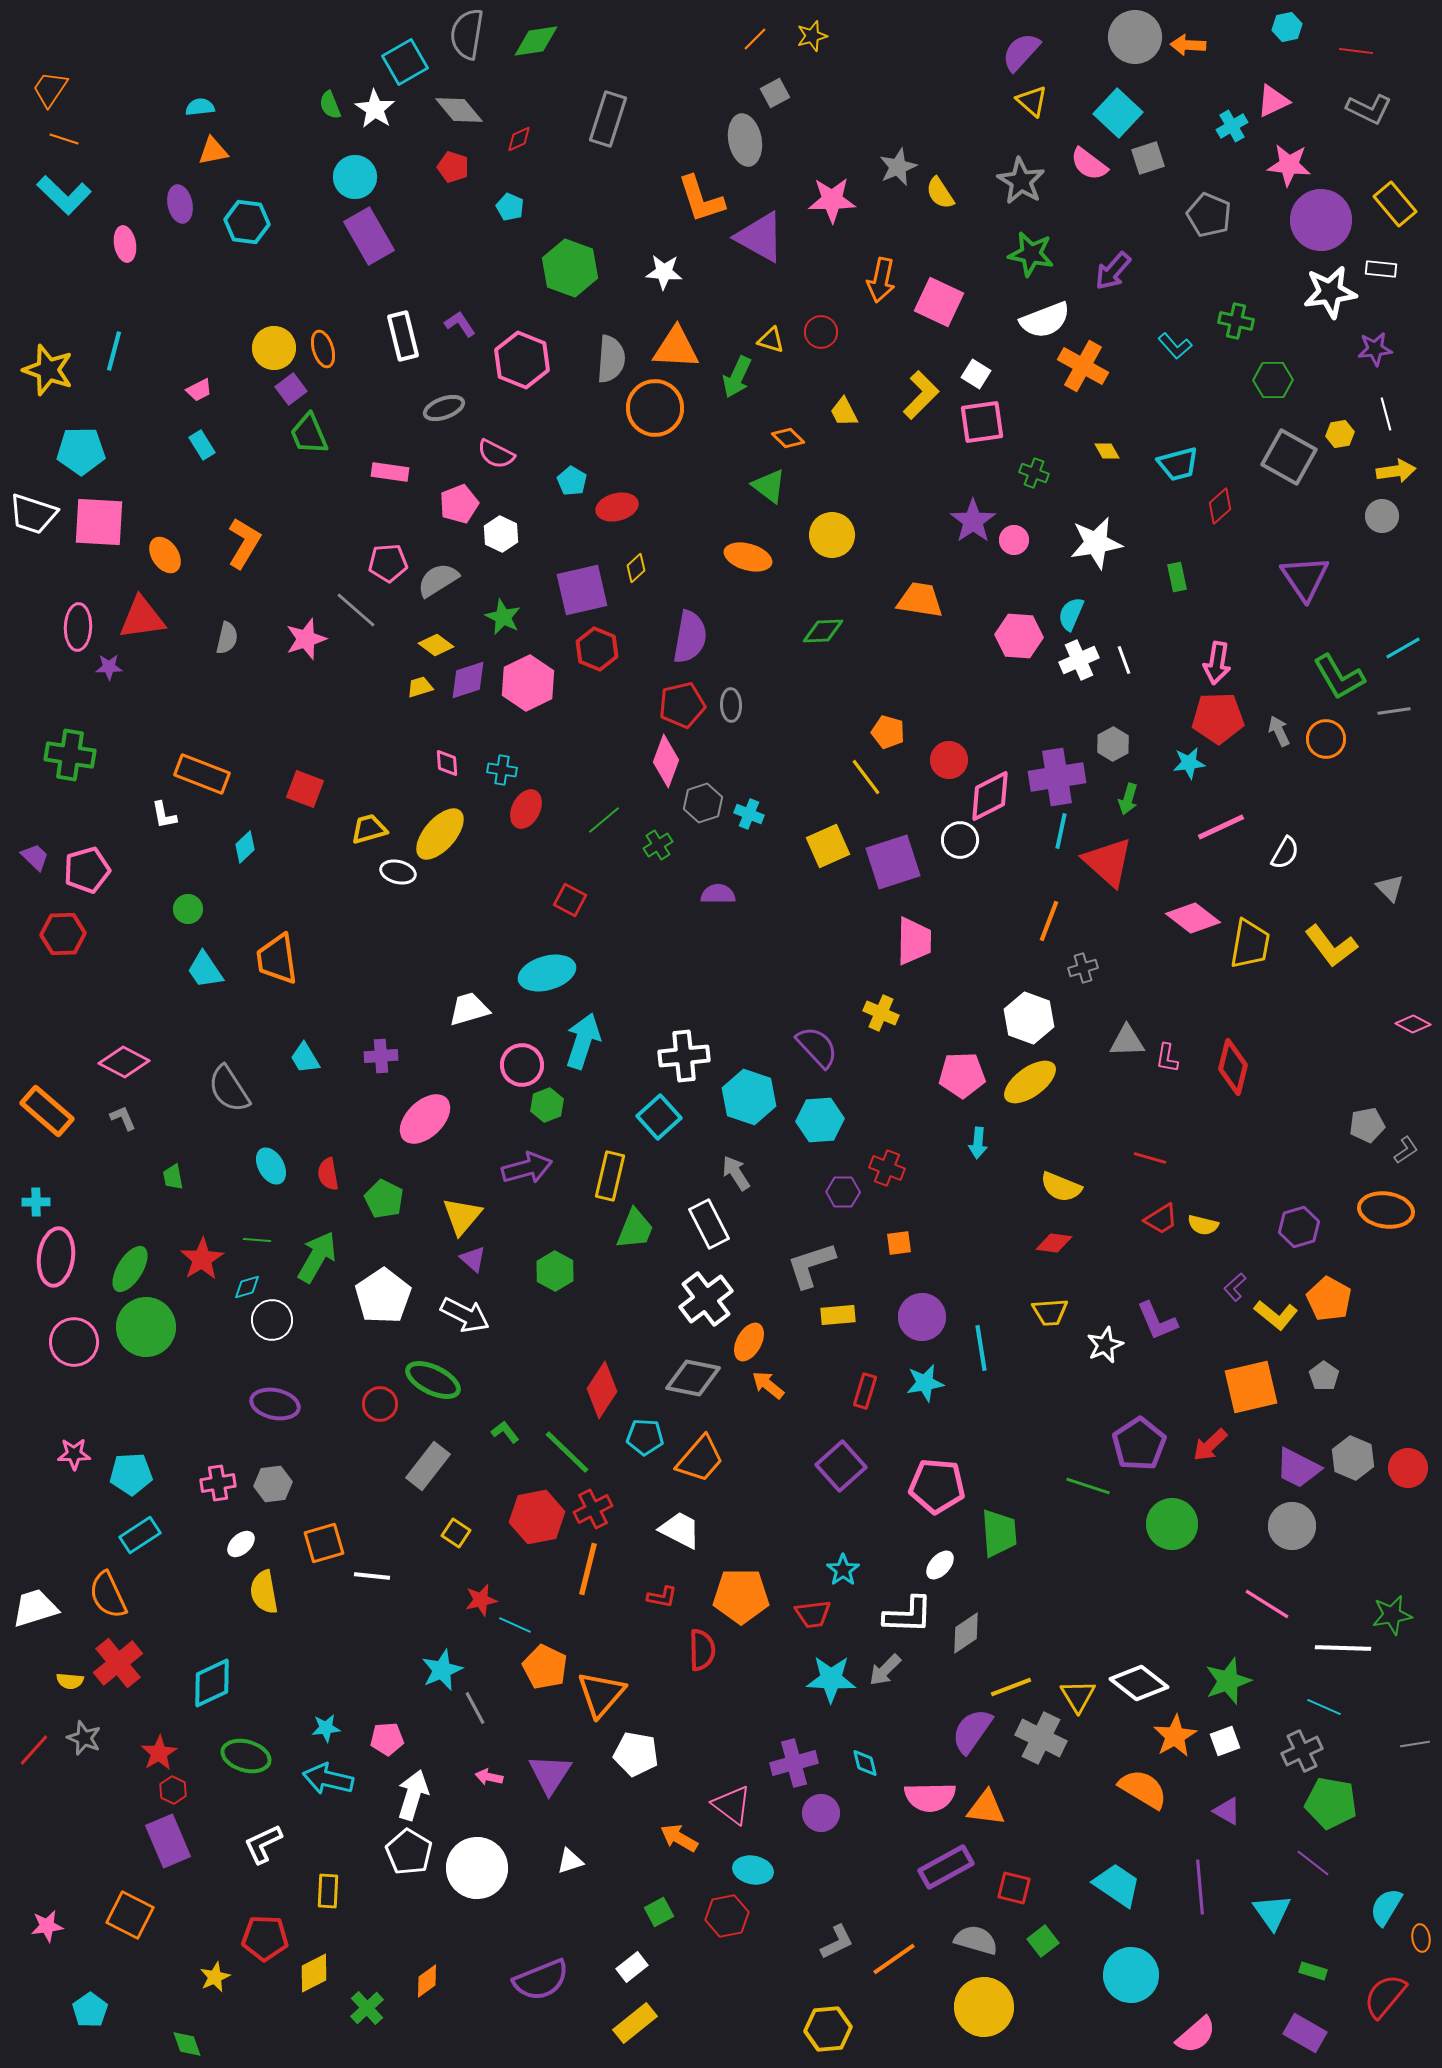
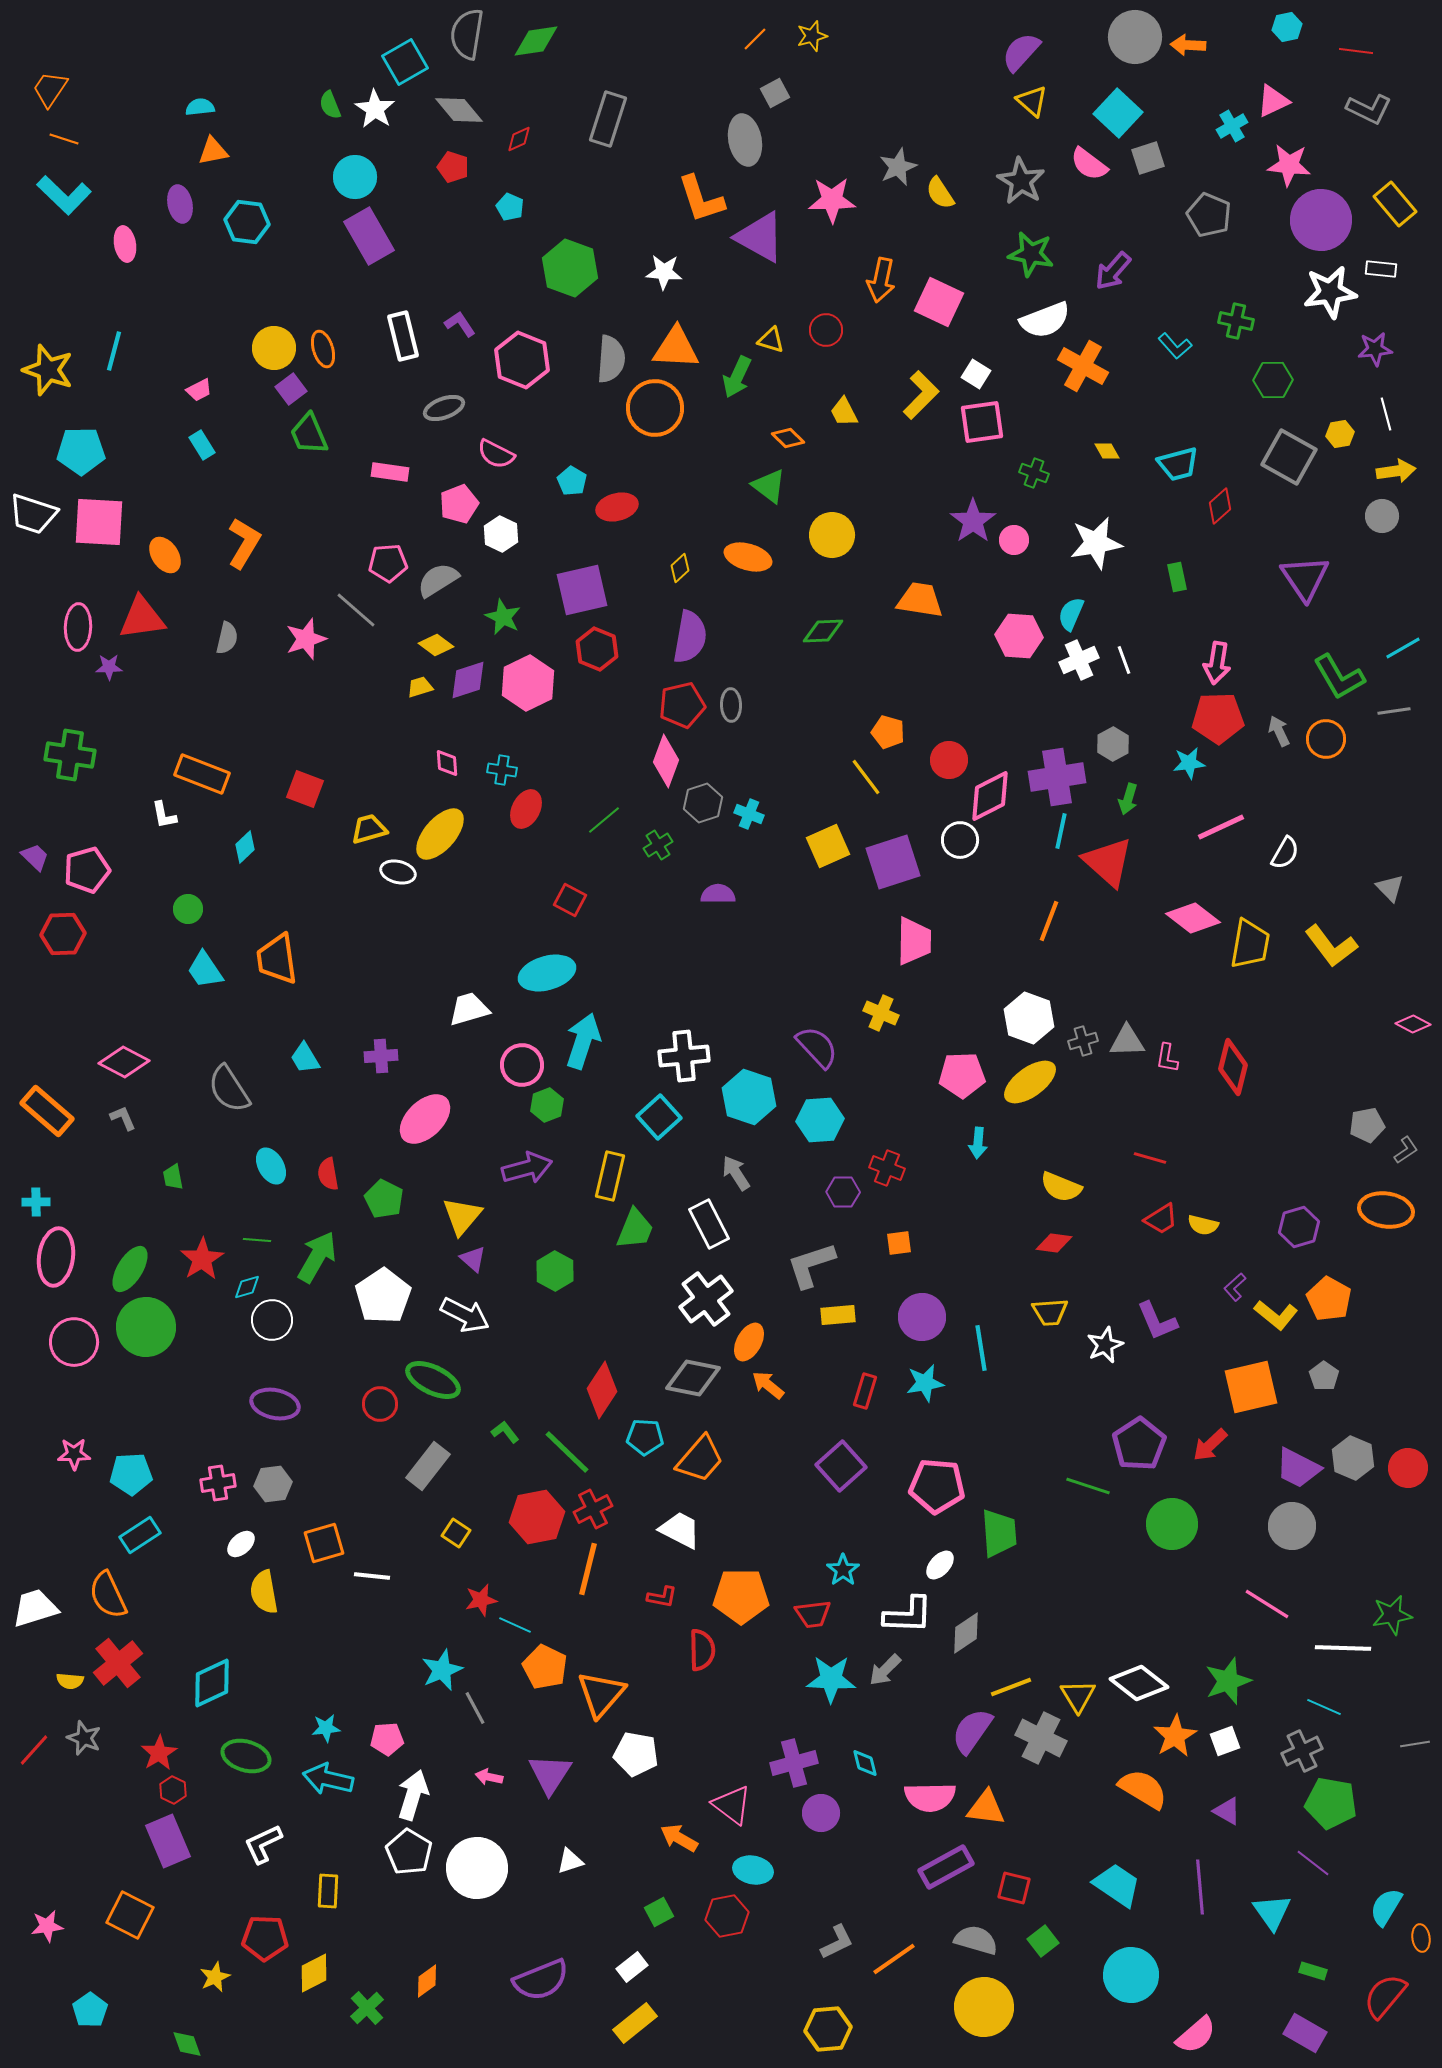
red circle at (821, 332): moved 5 px right, 2 px up
yellow diamond at (636, 568): moved 44 px right
gray cross at (1083, 968): moved 73 px down
